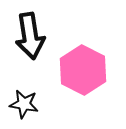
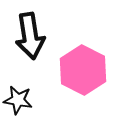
black star: moved 6 px left, 4 px up
